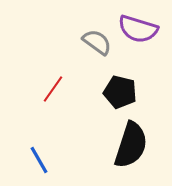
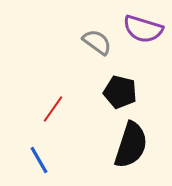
purple semicircle: moved 5 px right
red line: moved 20 px down
